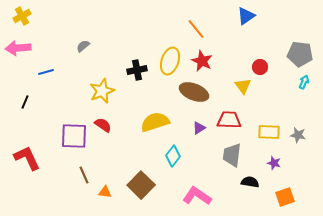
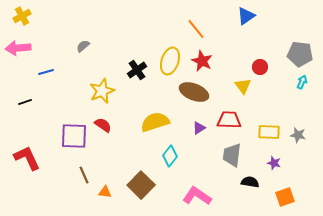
black cross: rotated 24 degrees counterclockwise
cyan arrow: moved 2 px left
black line: rotated 48 degrees clockwise
cyan diamond: moved 3 px left
